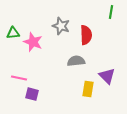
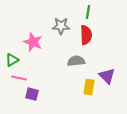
green line: moved 23 px left
gray star: rotated 18 degrees counterclockwise
green triangle: moved 1 px left, 27 px down; rotated 24 degrees counterclockwise
yellow rectangle: moved 1 px right, 2 px up
